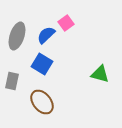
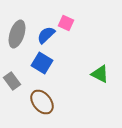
pink square: rotated 28 degrees counterclockwise
gray ellipse: moved 2 px up
blue square: moved 1 px up
green triangle: rotated 12 degrees clockwise
gray rectangle: rotated 48 degrees counterclockwise
